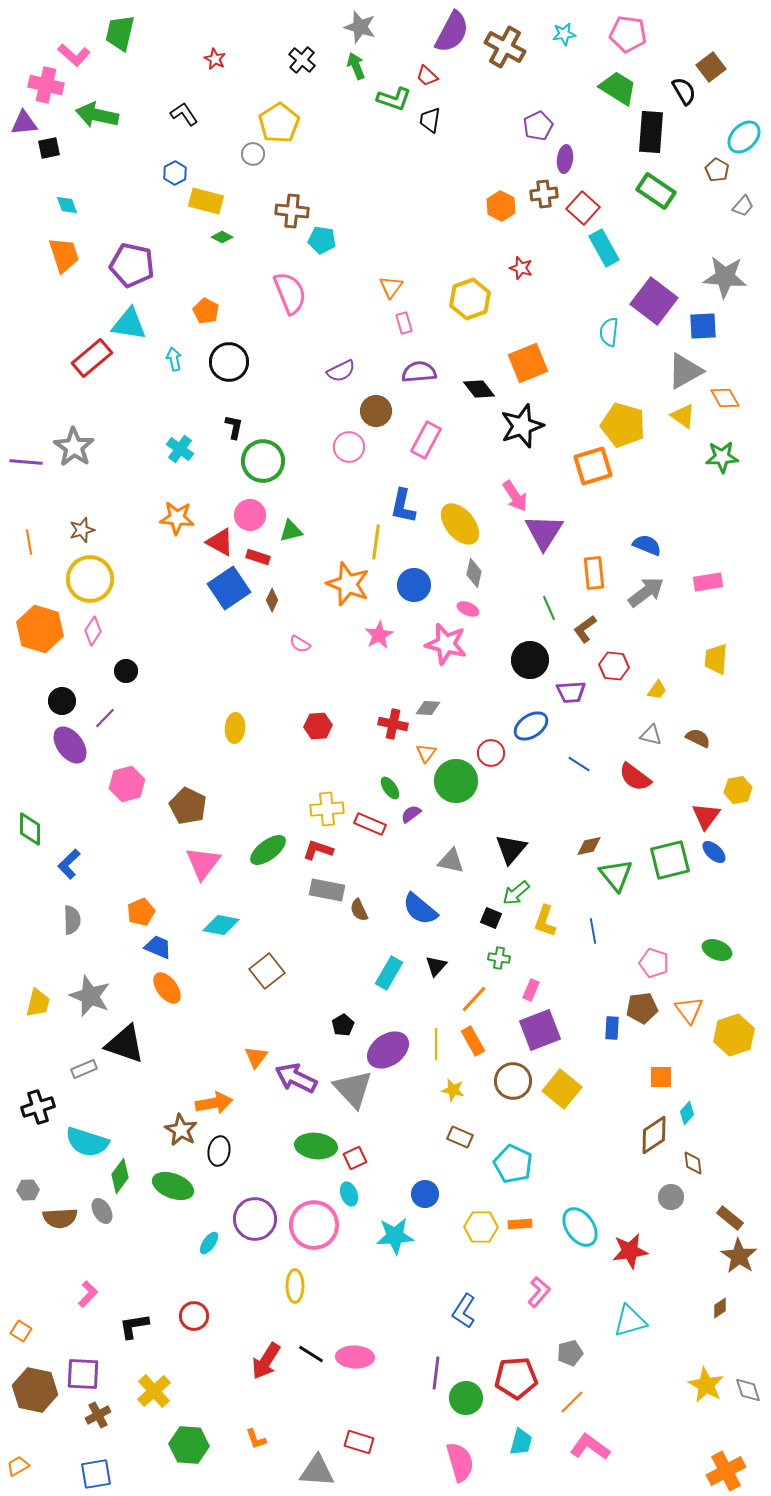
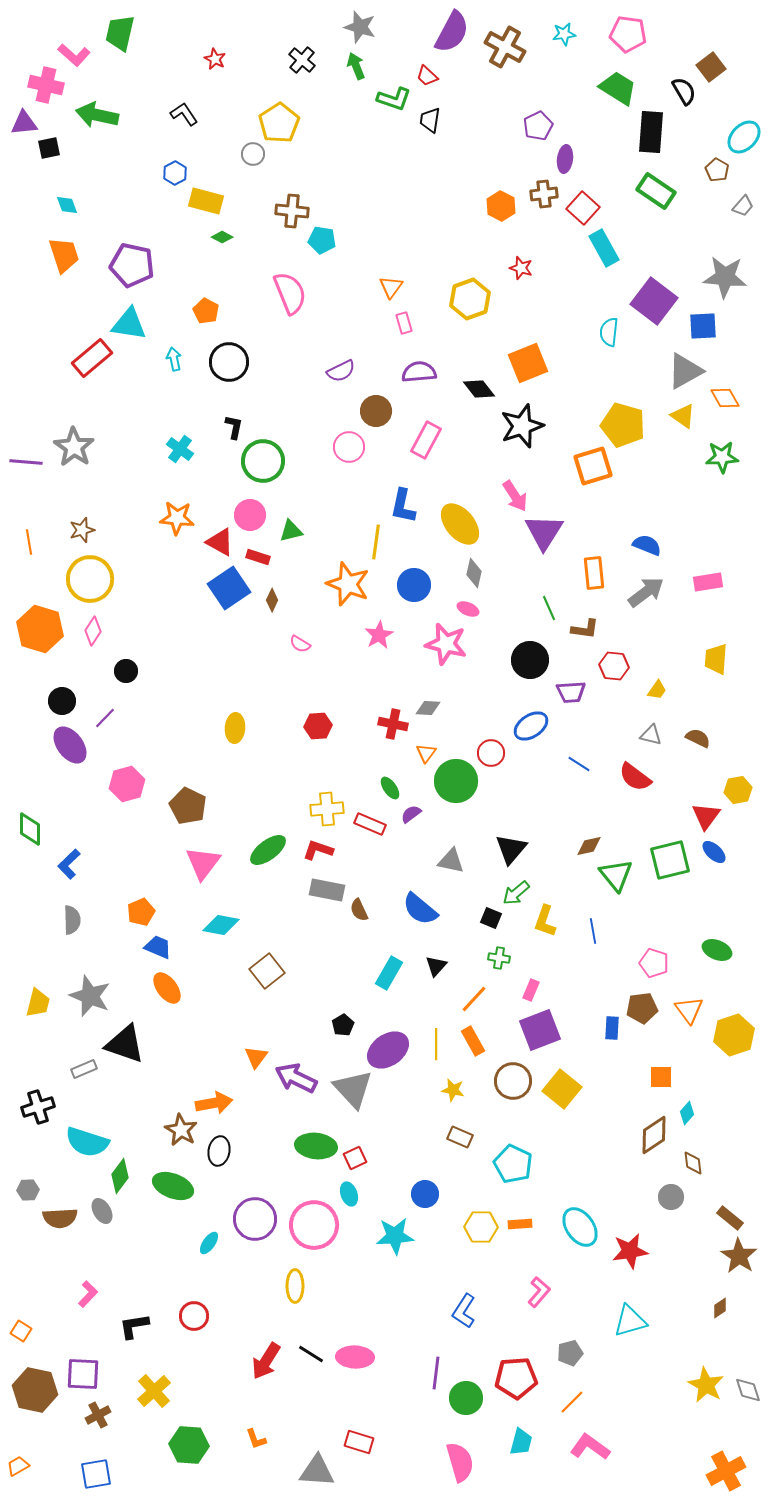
brown L-shape at (585, 629): rotated 136 degrees counterclockwise
